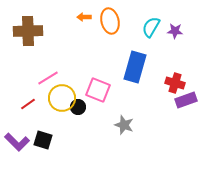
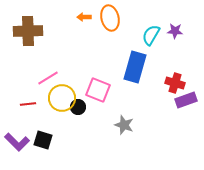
orange ellipse: moved 3 px up
cyan semicircle: moved 8 px down
red line: rotated 28 degrees clockwise
